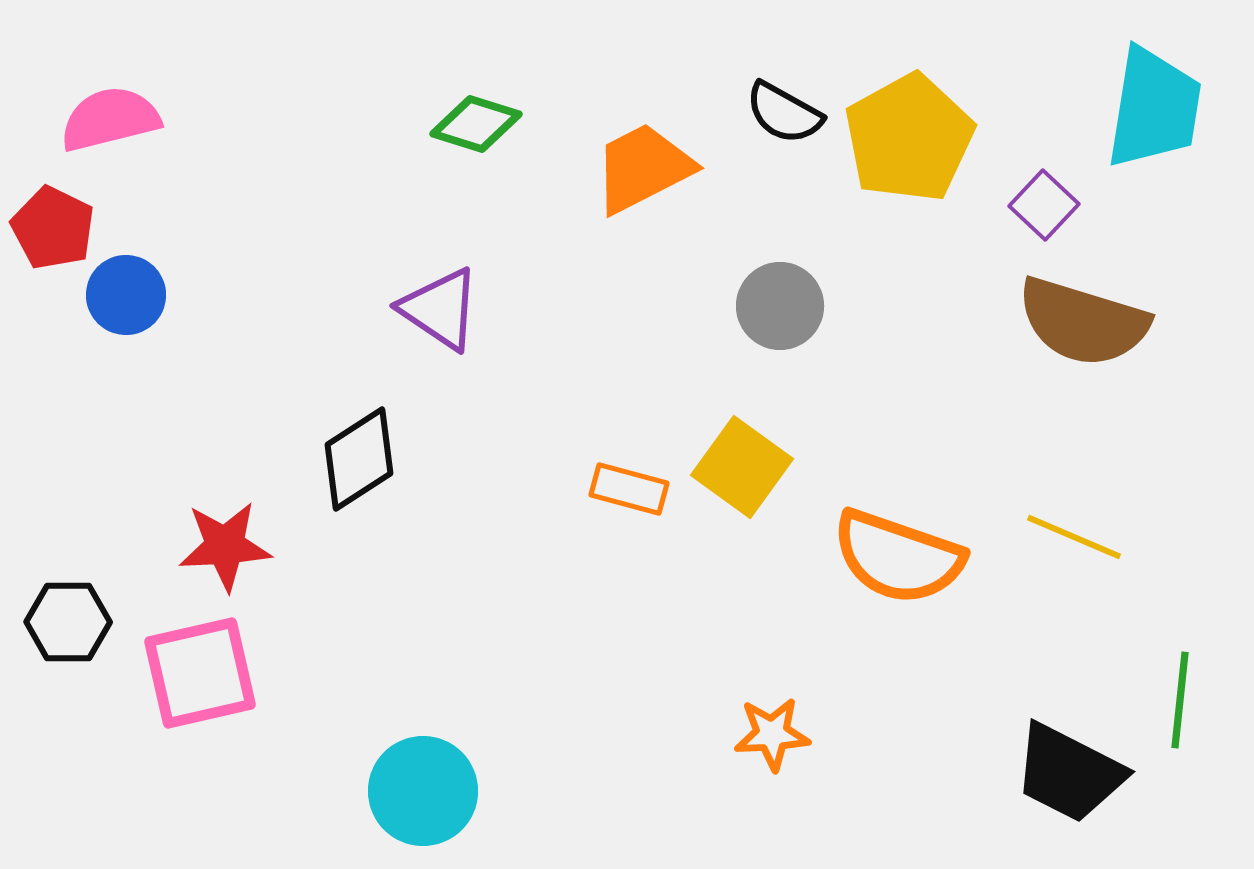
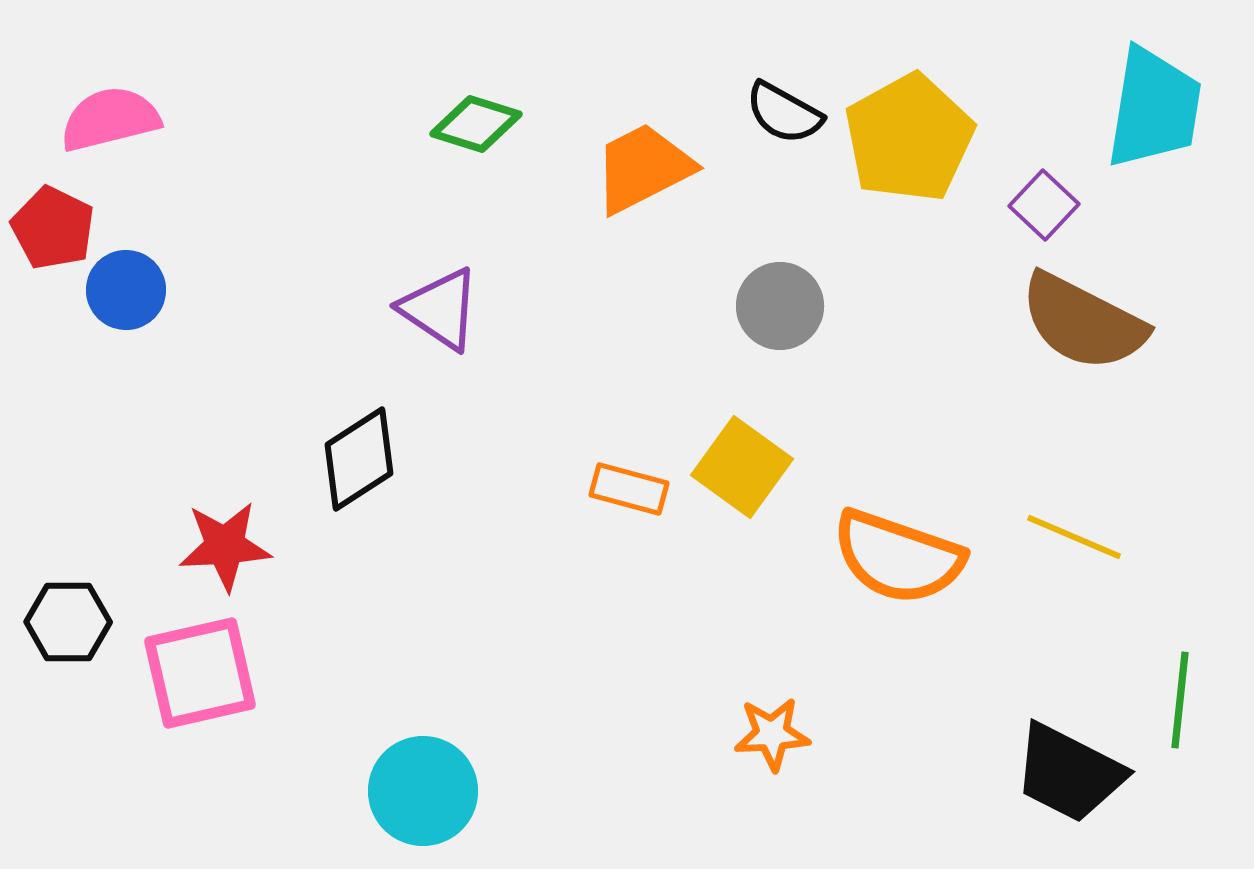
blue circle: moved 5 px up
brown semicircle: rotated 10 degrees clockwise
